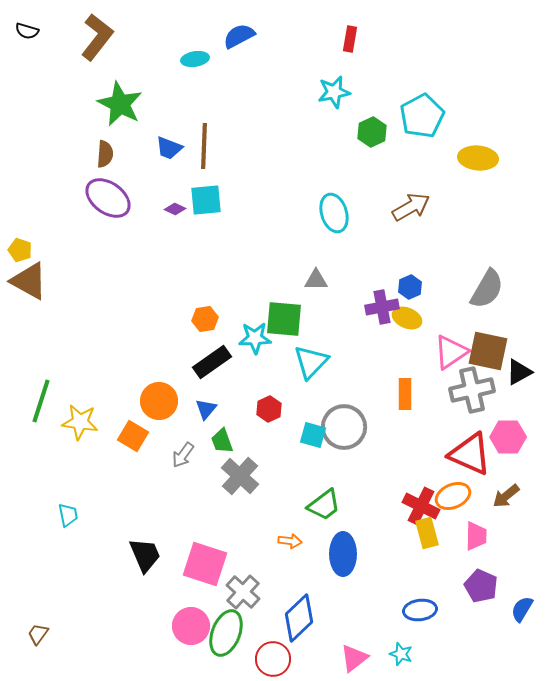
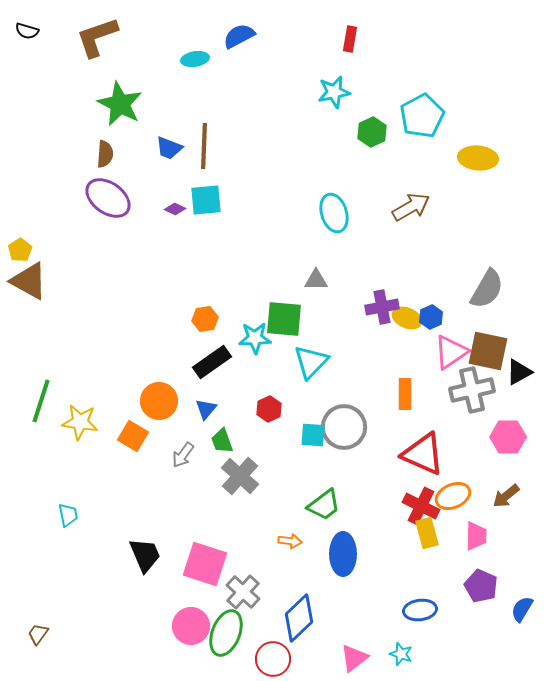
brown L-shape at (97, 37): rotated 147 degrees counterclockwise
yellow pentagon at (20, 250): rotated 20 degrees clockwise
blue hexagon at (410, 287): moved 21 px right, 30 px down
cyan square at (313, 435): rotated 12 degrees counterclockwise
red triangle at (470, 454): moved 47 px left
